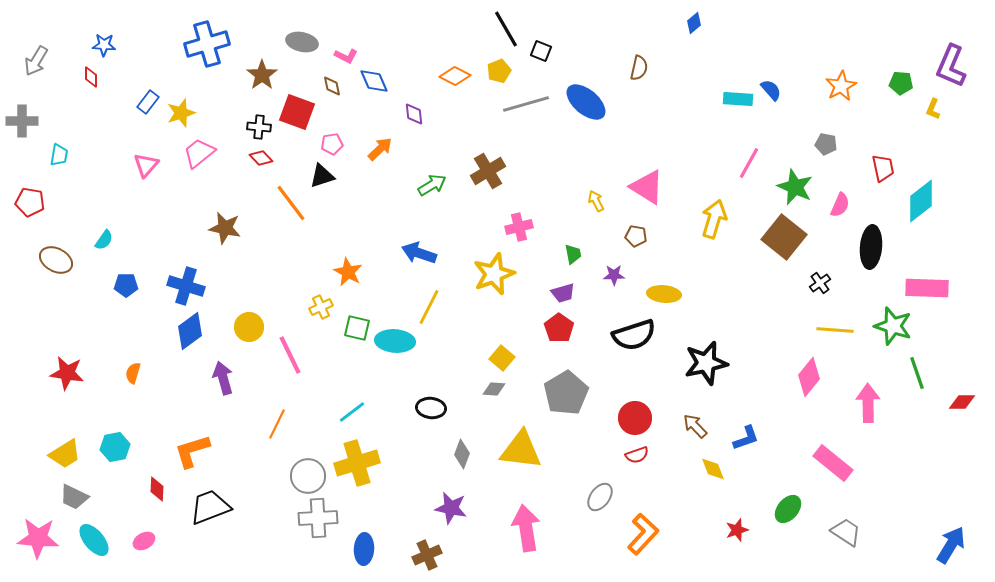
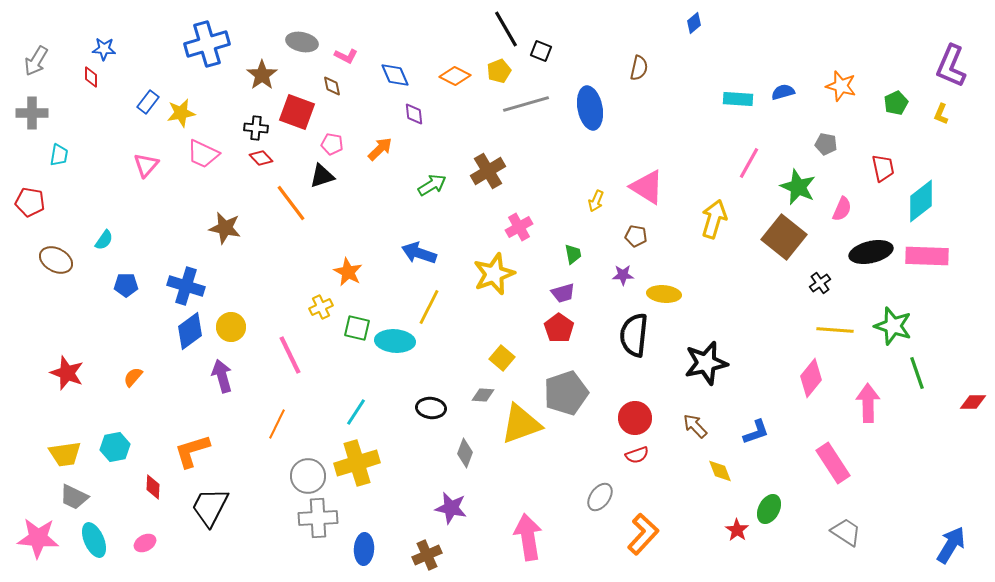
blue star at (104, 45): moved 4 px down
blue diamond at (374, 81): moved 21 px right, 6 px up
green pentagon at (901, 83): moved 5 px left, 20 px down; rotated 30 degrees counterclockwise
orange star at (841, 86): rotated 28 degrees counterclockwise
blue semicircle at (771, 90): moved 12 px right, 2 px down; rotated 65 degrees counterclockwise
blue ellipse at (586, 102): moved 4 px right, 6 px down; rotated 39 degrees clockwise
yellow L-shape at (933, 109): moved 8 px right, 5 px down
yellow star at (181, 113): rotated 8 degrees clockwise
gray cross at (22, 121): moved 10 px right, 8 px up
black cross at (259, 127): moved 3 px left, 1 px down
pink pentagon at (332, 144): rotated 20 degrees clockwise
pink trapezoid at (199, 153): moved 4 px right, 1 px down; rotated 116 degrees counterclockwise
green star at (795, 187): moved 3 px right
yellow arrow at (596, 201): rotated 130 degrees counterclockwise
pink semicircle at (840, 205): moved 2 px right, 4 px down
pink cross at (519, 227): rotated 16 degrees counterclockwise
black ellipse at (871, 247): moved 5 px down; rotated 72 degrees clockwise
purple star at (614, 275): moved 9 px right
pink rectangle at (927, 288): moved 32 px up
yellow circle at (249, 327): moved 18 px left
black semicircle at (634, 335): rotated 114 degrees clockwise
red star at (67, 373): rotated 12 degrees clockwise
orange semicircle at (133, 373): moved 4 px down; rotated 25 degrees clockwise
pink diamond at (809, 377): moved 2 px right, 1 px down
purple arrow at (223, 378): moved 1 px left, 2 px up
gray diamond at (494, 389): moved 11 px left, 6 px down
gray pentagon at (566, 393): rotated 12 degrees clockwise
red diamond at (962, 402): moved 11 px right
cyan line at (352, 412): moved 4 px right; rotated 20 degrees counterclockwise
blue L-shape at (746, 438): moved 10 px right, 6 px up
yellow triangle at (521, 450): moved 26 px up; rotated 27 degrees counterclockwise
yellow trapezoid at (65, 454): rotated 24 degrees clockwise
gray diamond at (462, 454): moved 3 px right, 1 px up
pink rectangle at (833, 463): rotated 18 degrees clockwise
yellow diamond at (713, 469): moved 7 px right, 2 px down
red diamond at (157, 489): moved 4 px left, 2 px up
black trapezoid at (210, 507): rotated 42 degrees counterclockwise
green ellipse at (788, 509): moved 19 px left; rotated 12 degrees counterclockwise
pink arrow at (526, 528): moved 2 px right, 9 px down
red star at (737, 530): rotated 20 degrees counterclockwise
cyan ellipse at (94, 540): rotated 16 degrees clockwise
pink ellipse at (144, 541): moved 1 px right, 2 px down
